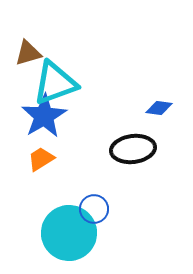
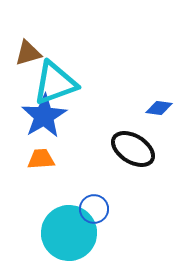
black ellipse: rotated 39 degrees clockwise
orange trapezoid: rotated 28 degrees clockwise
